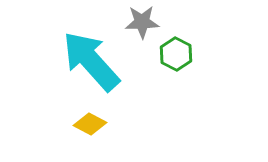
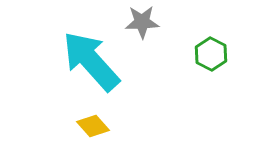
green hexagon: moved 35 px right
yellow diamond: moved 3 px right, 2 px down; rotated 20 degrees clockwise
